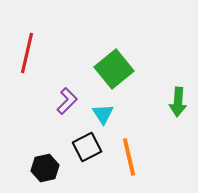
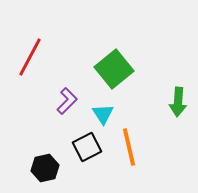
red line: moved 3 px right, 4 px down; rotated 15 degrees clockwise
orange line: moved 10 px up
